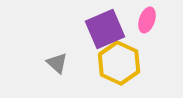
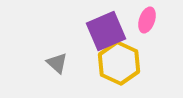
purple square: moved 1 px right, 2 px down
